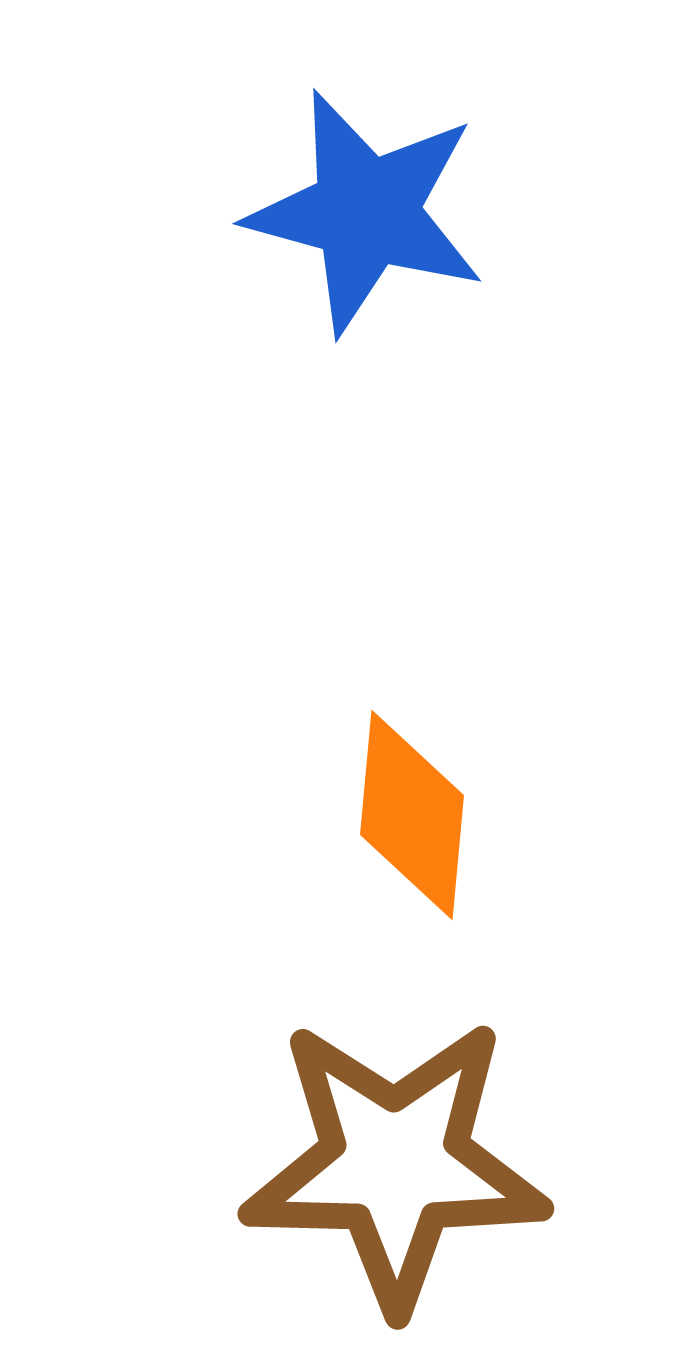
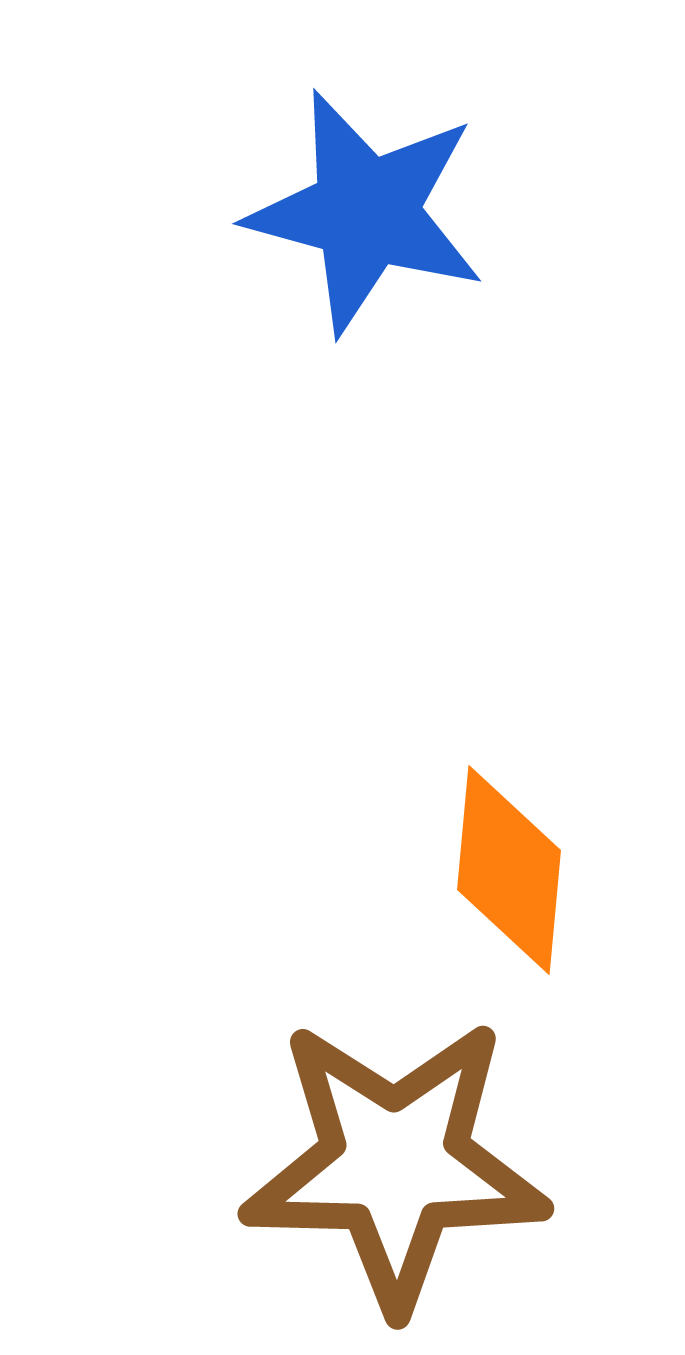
orange diamond: moved 97 px right, 55 px down
